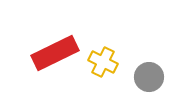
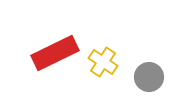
yellow cross: rotated 8 degrees clockwise
